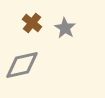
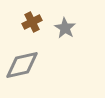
brown cross: moved 1 px up; rotated 24 degrees clockwise
